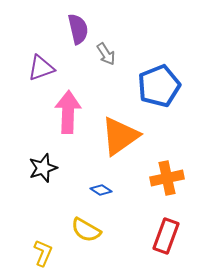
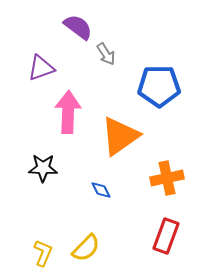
purple semicircle: moved 2 px up; rotated 40 degrees counterclockwise
blue pentagon: rotated 21 degrees clockwise
black star: rotated 20 degrees clockwise
blue diamond: rotated 30 degrees clockwise
yellow semicircle: moved 18 px down; rotated 76 degrees counterclockwise
